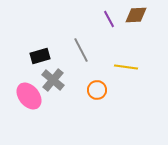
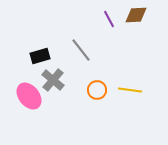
gray line: rotated 10 degrees counterclockwise
yellow line: moved 4 px right, 23 px down
